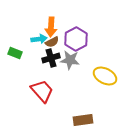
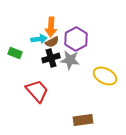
red trapezoid: moved 5 px left
